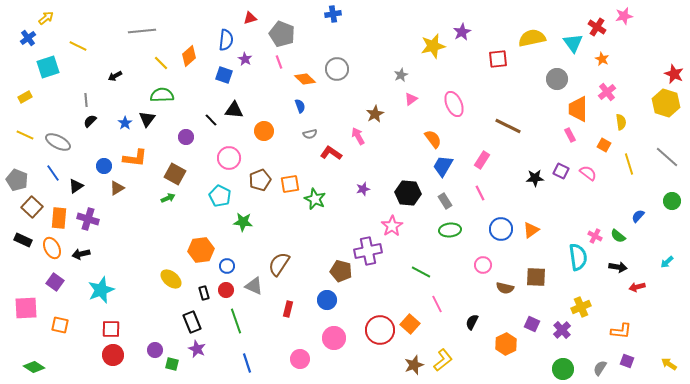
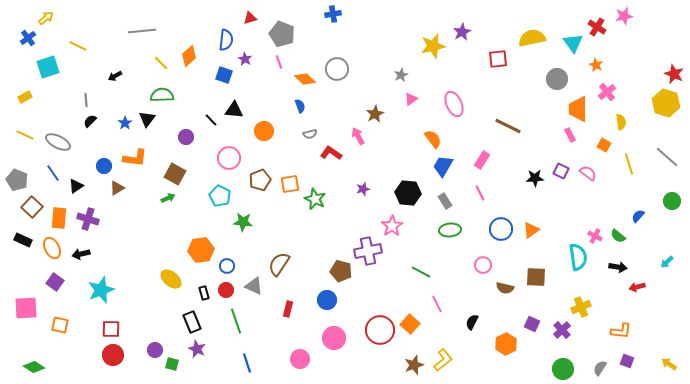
orange star at (602, 59): moved 6 px left, 6 px down
